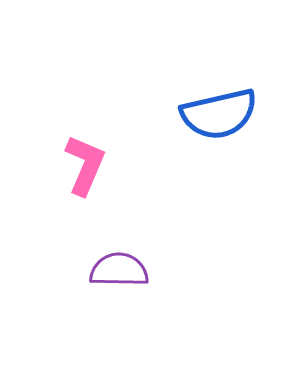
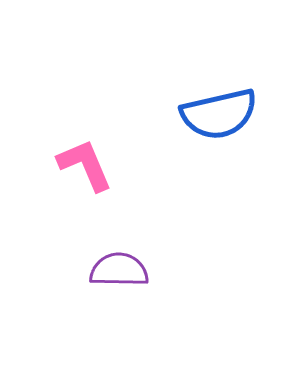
pink L-shape: rotated 46 degrees counterclockwise
